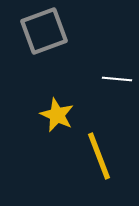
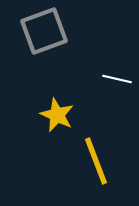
white line: rotated 8 degrees clockwise
yellow line: moved 3 px left, 5 px down
